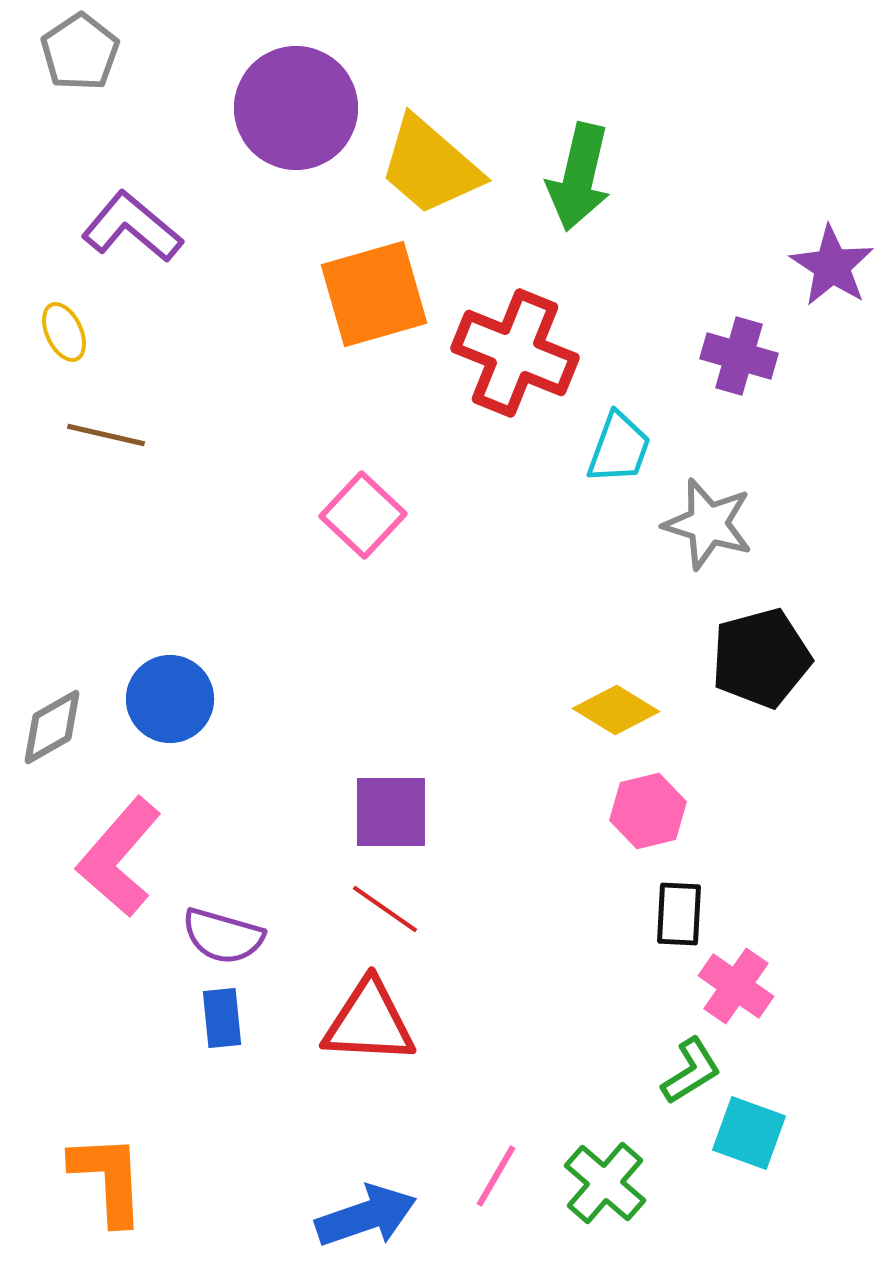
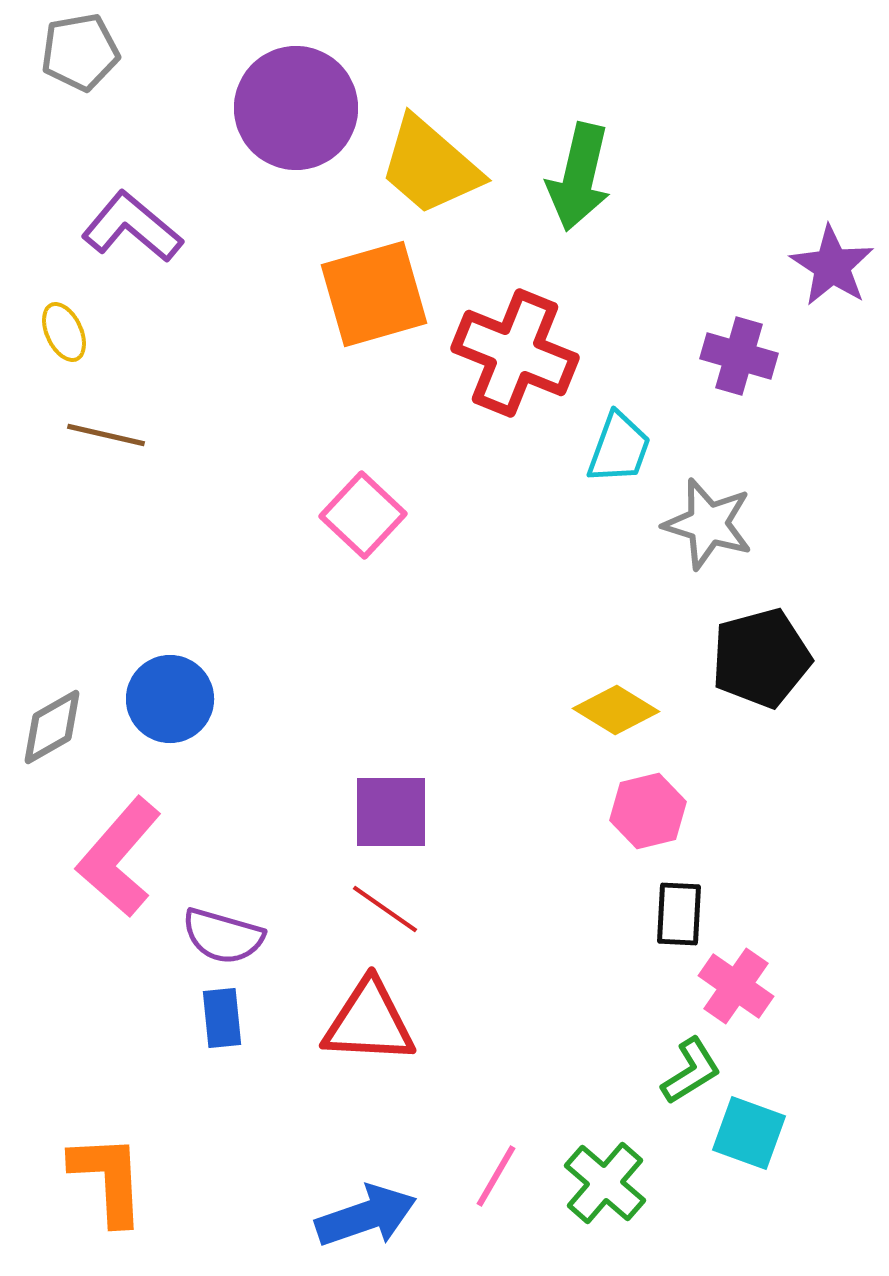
gray pentagon: rotated 24 degrees clockwise
